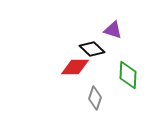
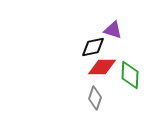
black diamond: moved 1 px right, 2 px up; rotated 55 degrees counterclockwise
red diamond: moved 27 px right
green diamond: moved 2 px right
